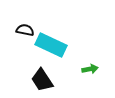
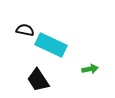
black trapezoid: moved 4 px left
